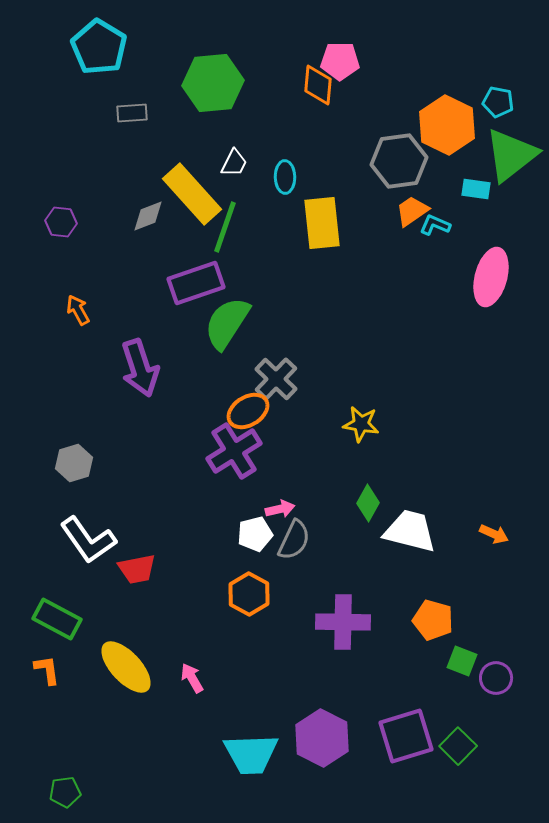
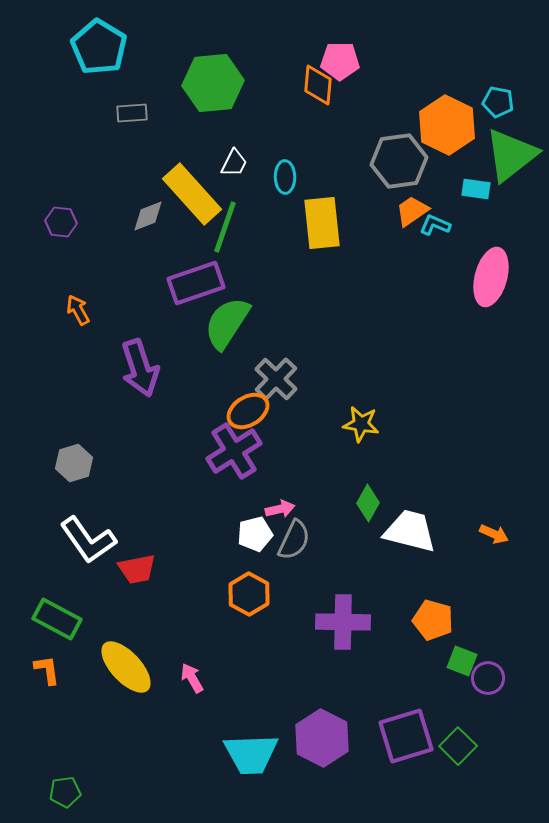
purple circle at (496, 678): moved 8 px left
